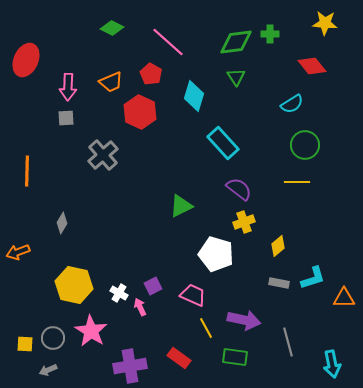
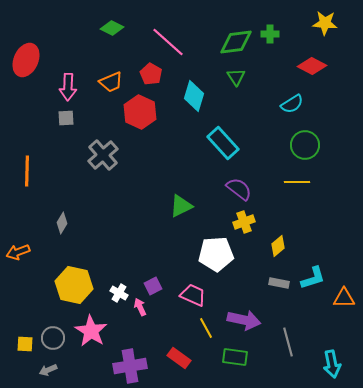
red diamond at (312, 66): rotated 24 degrees counterclockwise
white pentagon at (216, 254): rotated 20 degrees counterclockwise
